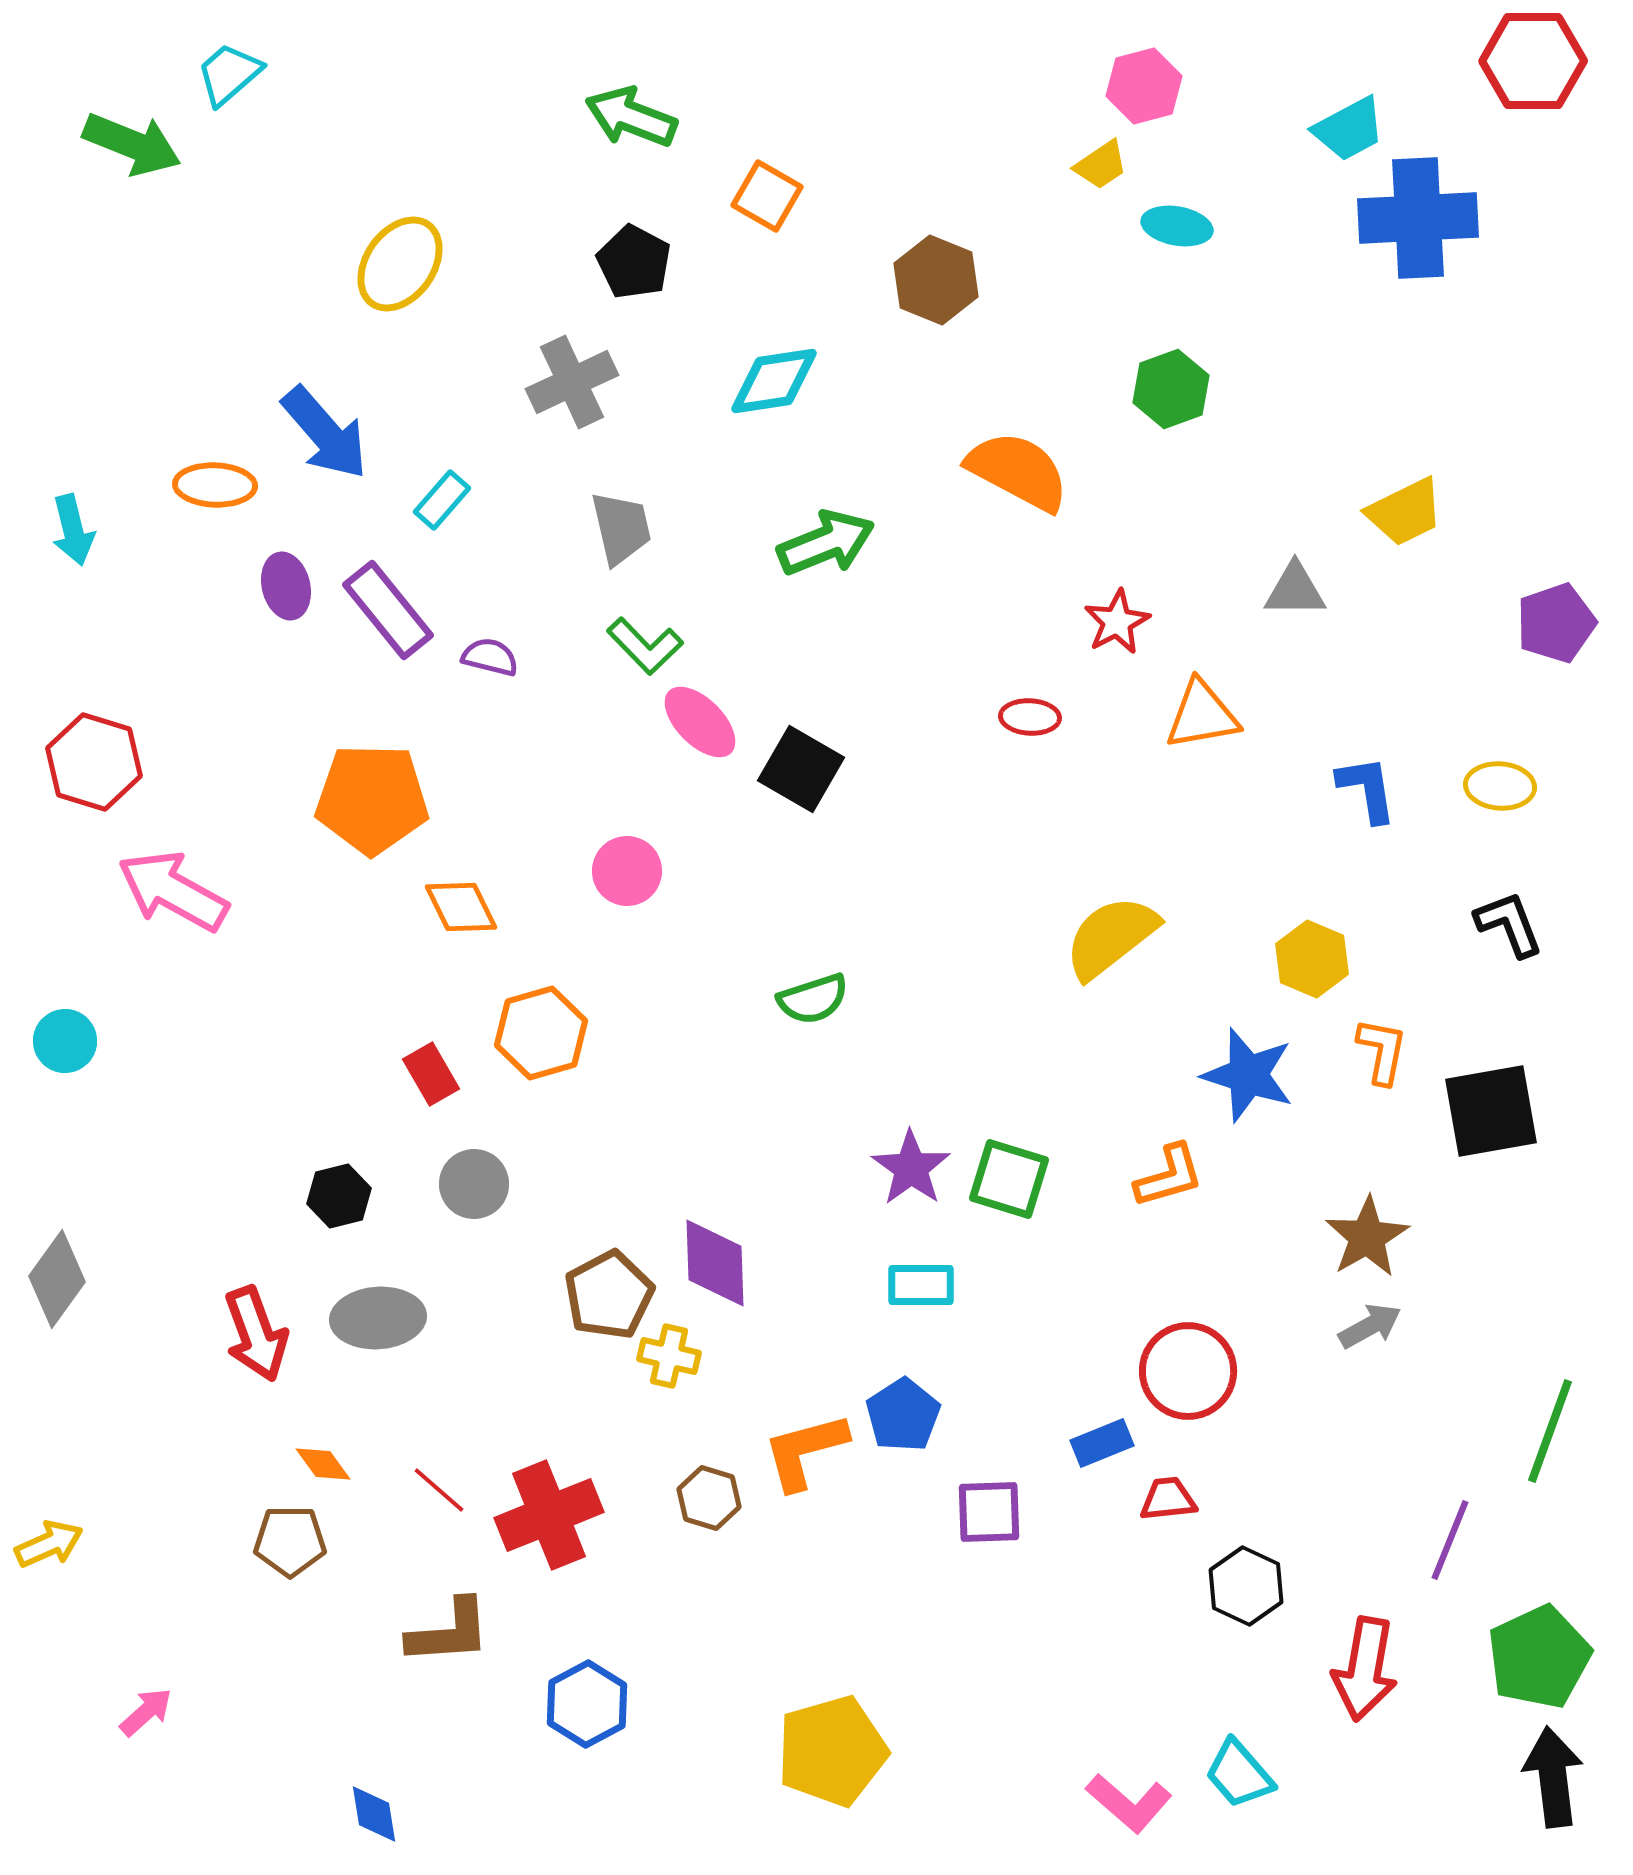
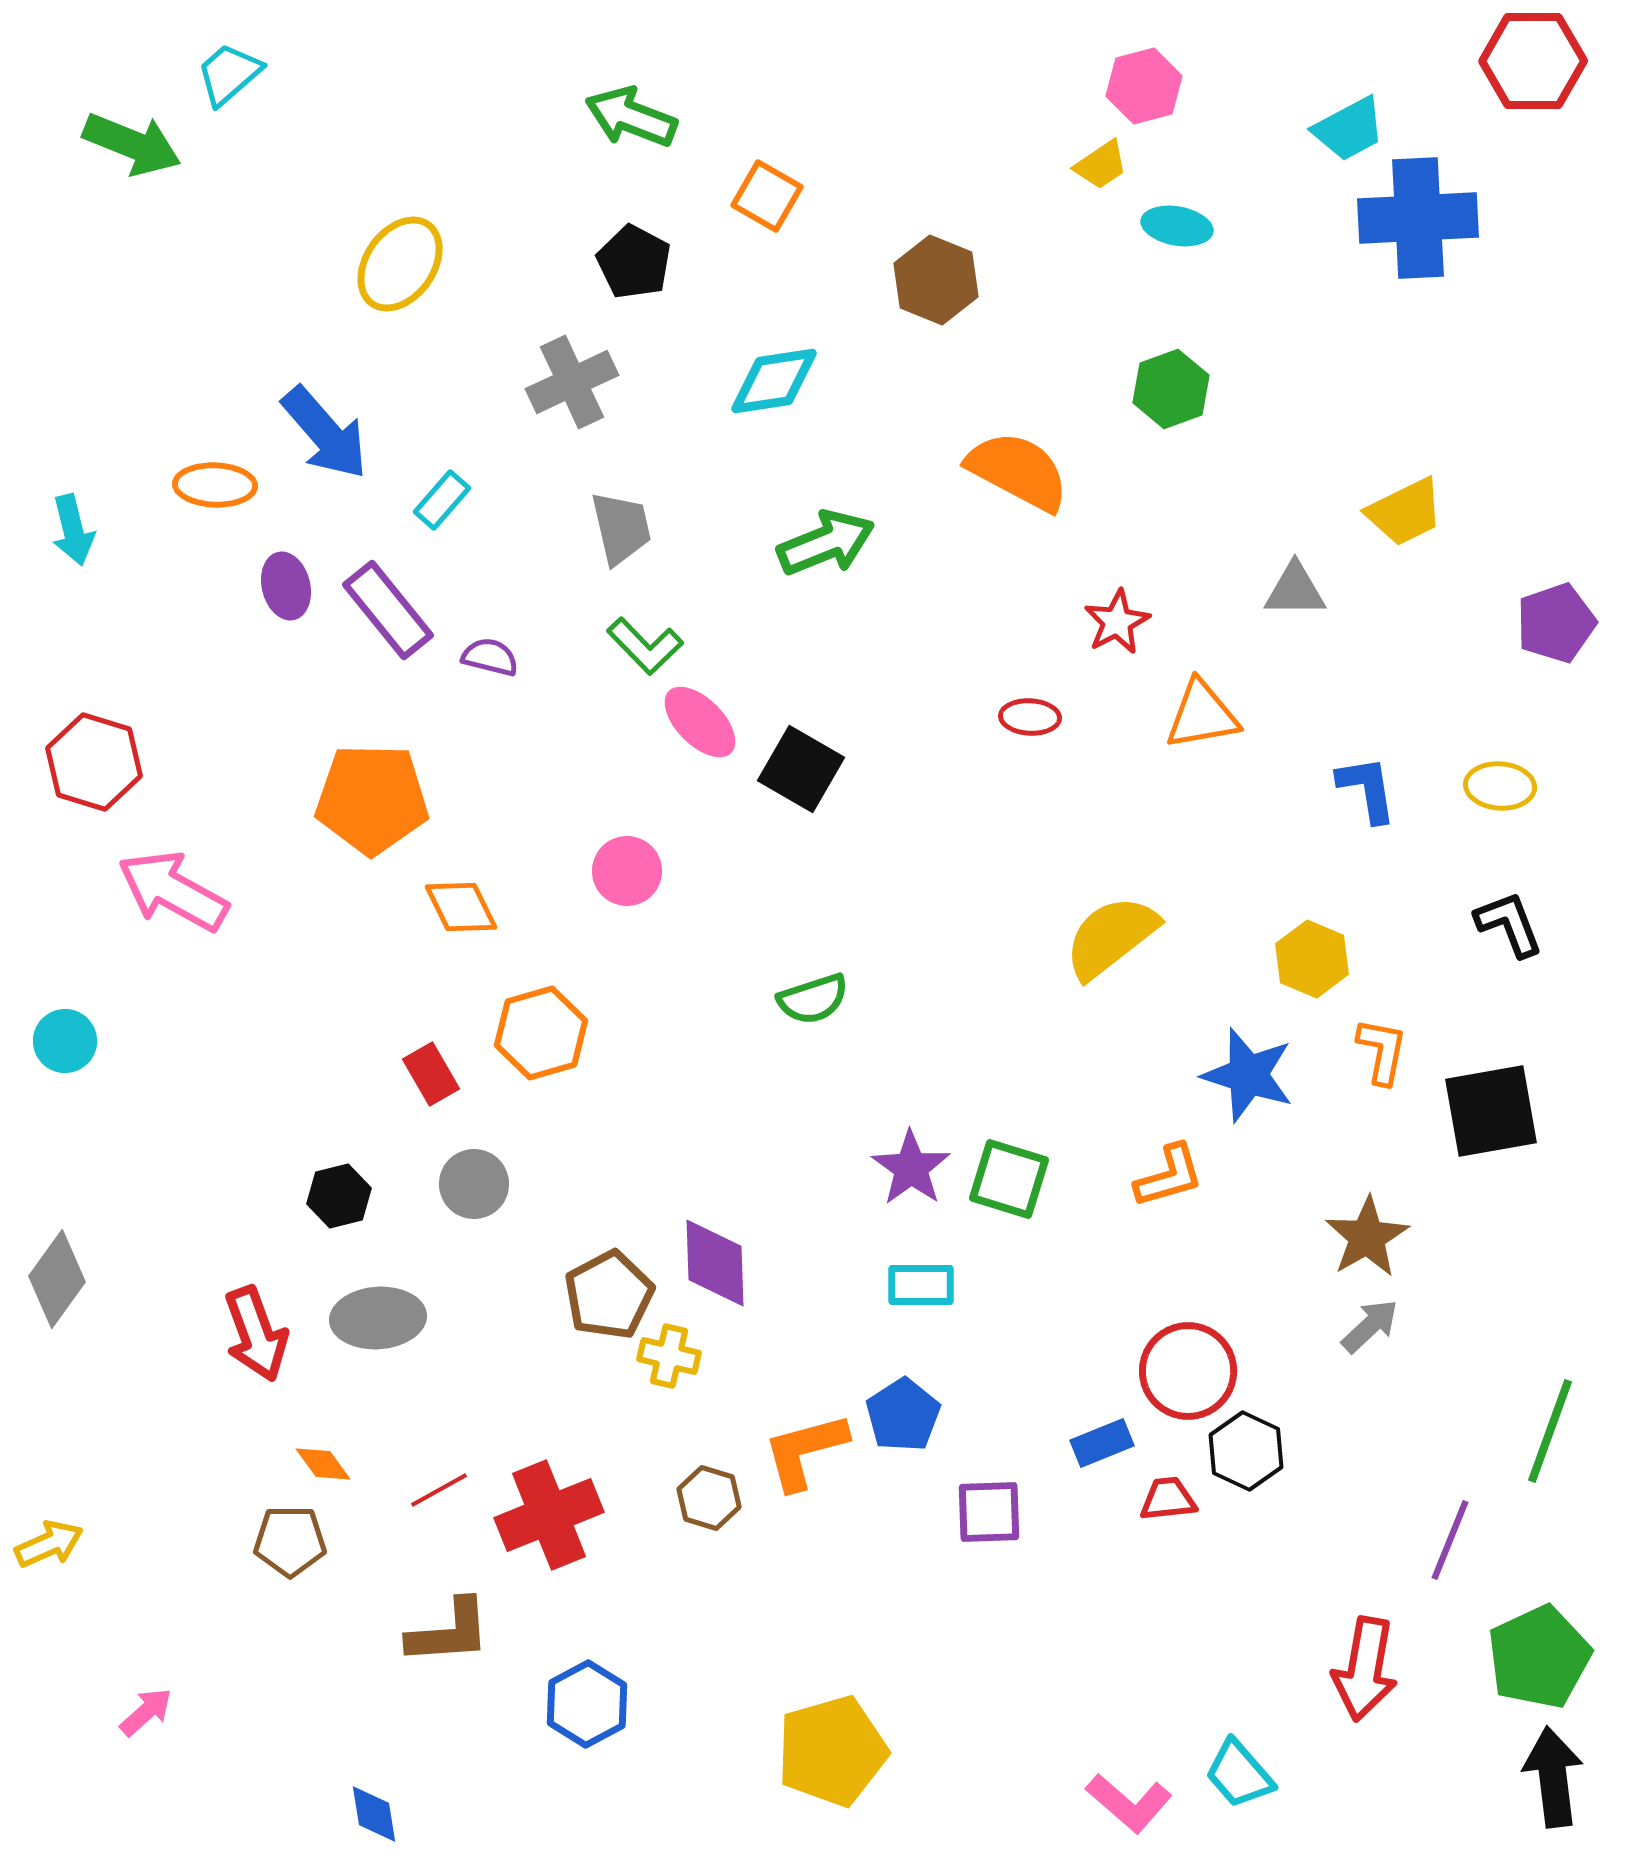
gray arrow at (1370, 1326): rotated 14 degrees counterclockwise
red line at (439, 1490): rotated 70 degrees counterclockwise
black hexagon at (1246, 1586): moved 135 px up
